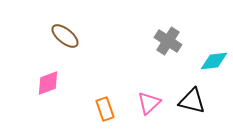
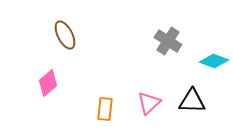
brown ellipse: moved 1 px up; rotated 24 degrees clockwise
cyan diamond: rotated 28 degrees clockwise
pink diamond: rotated 20 degrees counterclockwise
black triangle: rotated 12 degrees counterclockwise
orange rectangle: rotated 25 degrees clockwise
